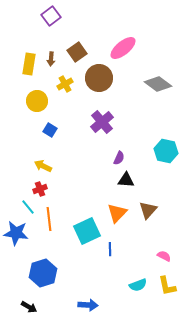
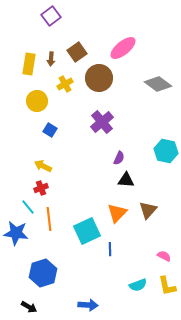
red cross: moved 1 px right, 1 px up
